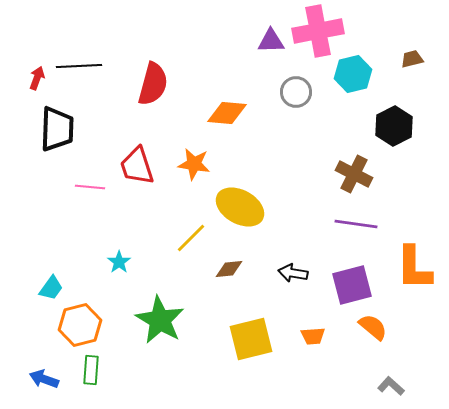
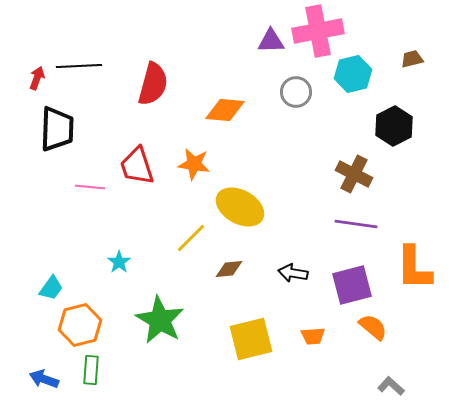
orange diamond: moved 2 px left, 3 px up
